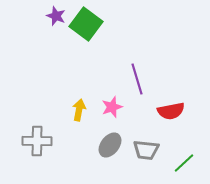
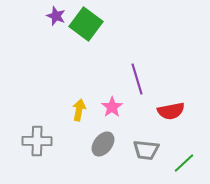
pink star: rotated 15 degrees counterclockwise
gray ellipse: moved 7 px left, 1 px up
